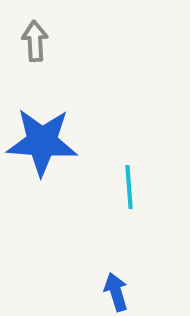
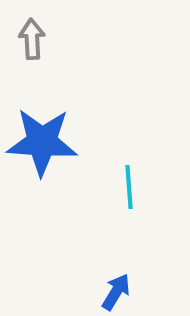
gray arrow: moved 3 px left, 2 px up
blue arrow: rotated 48 degrees clockwise
